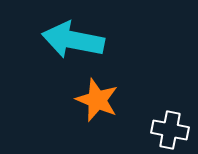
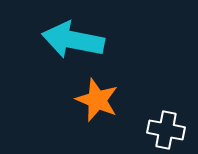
white cross: moved 4 px left
